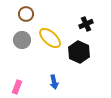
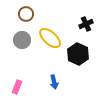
black hexagon: moved 1 px left, 2 px down
